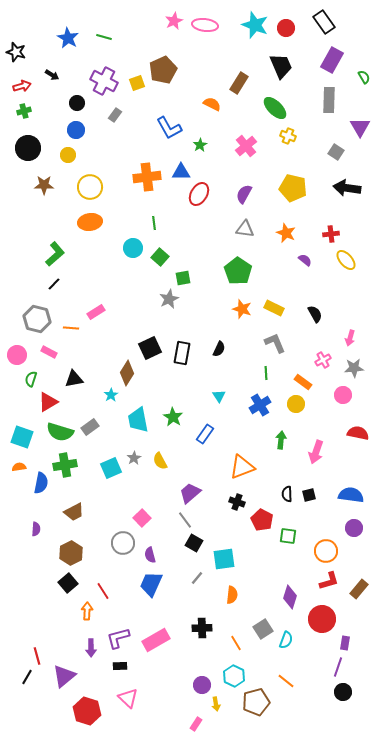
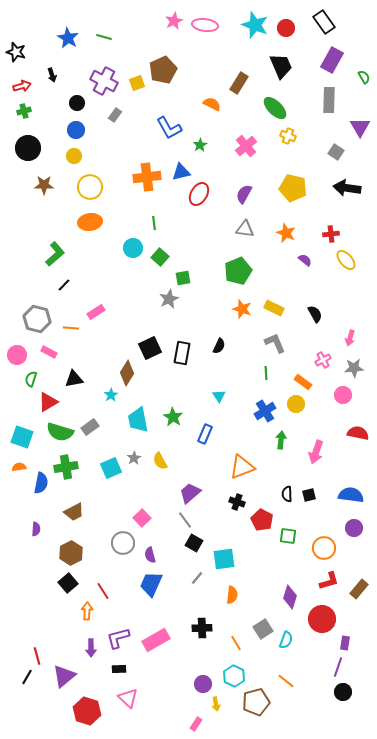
black arrow at (52, 75): rotated 40 degrees clockwise
yellow circle at (68, 155): moved 6 px right, 1 px down
blue triangle at (181, 172): rotated 12 degrees counterclockwise
green pentagon at (238, 271): rotated 16 degrees clockwise
black line at (54, 284): moved 10 px right, 1 px down
black semicircle at (219, 349): moved 3 px up
blue cross at (260, 405): moved 5 px right, 6 px down
blue rectangle at (205, 434): rotated 12 degrees counterclockwise
green cross at (65, 465): moved 1 px right, 2 px down
orange circle at (326, 551): moved 2 px left, 3 px up
black rectangle at (120, 666): moved 1 px left, 3 px down
purple circle at (202, 685): moved 1 px right, 1 px up
